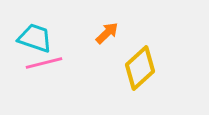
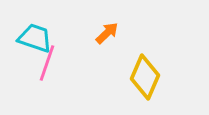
pink line: moved 3 px right; rotated 57 degrees counterclockwise
yellow diamond: moved 5 px right, 9 px down; rotated 24 degrees counterclockwise
